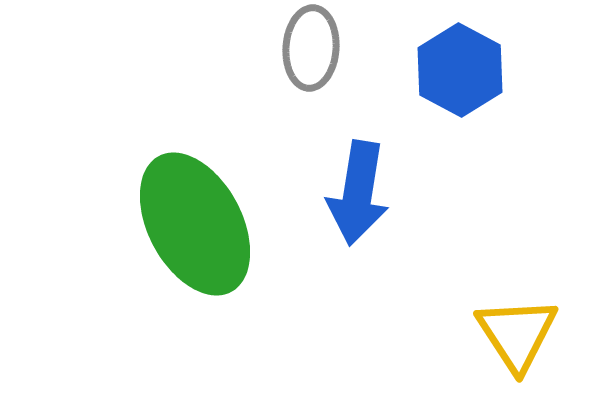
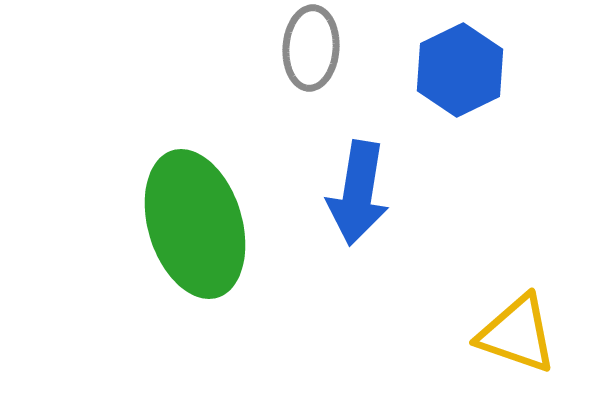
blue hexagon: rotated 6 degrees clockwise
green ellipse: rotated 11 degrees clockwise
yellow triangle: rotated 38 degrees counterclockwise
